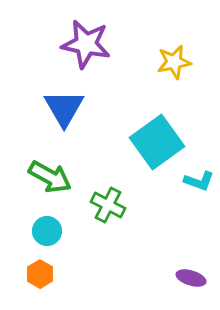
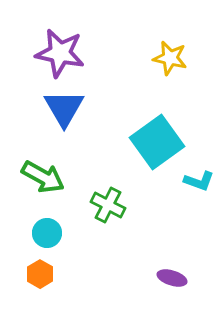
purple star: moved 26 px left, 9 px down
yellow star: moved 4 px left, 4 px up; rotated 24 degrees clockwise
green arrow: moved 7 px left
cyan circle: moved 2 px down
purple ellipse: moved 19 px left
